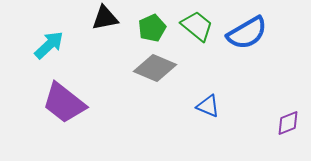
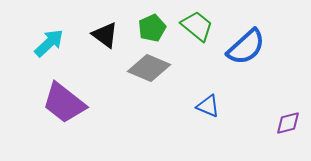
black triangle: moved 17 px down; rotated 48 degrees clockwise
blue semicircle: moved 1 px left, 14 px down; rotated 12 degrees counterclockwise
cyan arrow: moved 2 px up
gray diamond: moved 6 px left
purple diamond: rotated 8 degrees clockwise
